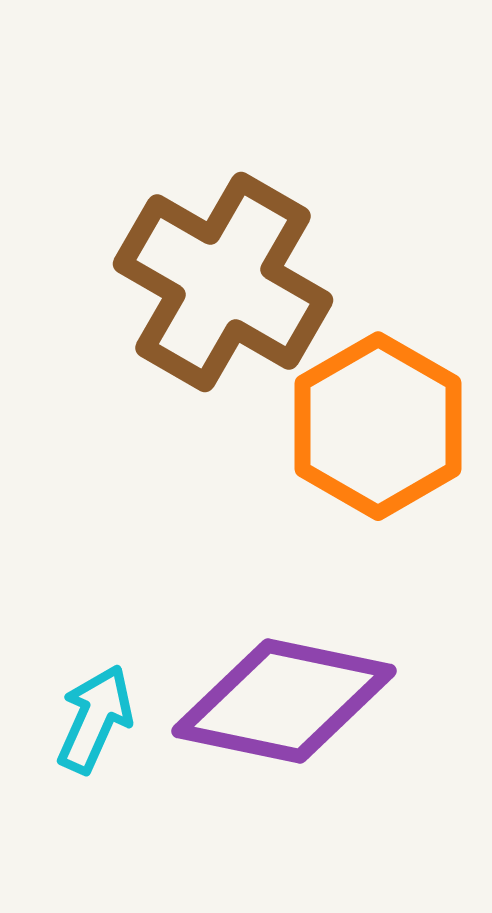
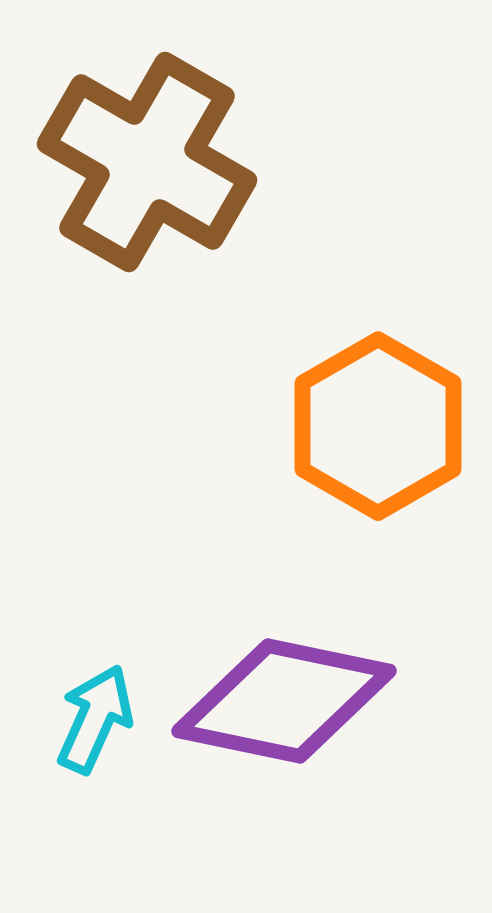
brown cross: moved 76 px left, 120 px up
